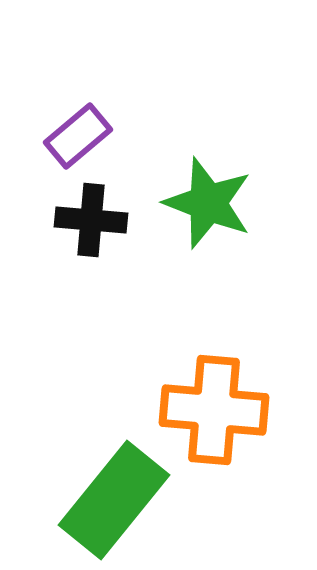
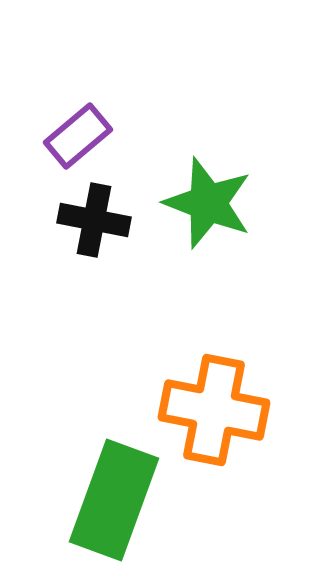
black cross: moved 3 px right; rotated 6 degrees clockwise
orange cross: rotated 6 degrees clockwise
green rectangle: rotated 19 degrees counterclockwise
